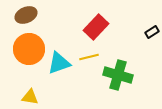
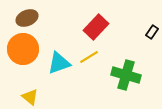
brown ellipse: moved 1 px right, 3 px down
black rectangle: rotated 24 degrees counterclockwise
orange circle: moved 6 px left
yellow line: rotated 18 degrees counterclockwise
green cross: moved 8 px right
yellow triangle: rotated 30 degrees clockwise
